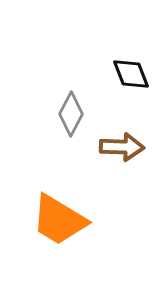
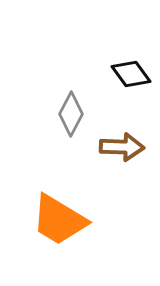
black diamond: rotated 15 degrees counterclockwise
